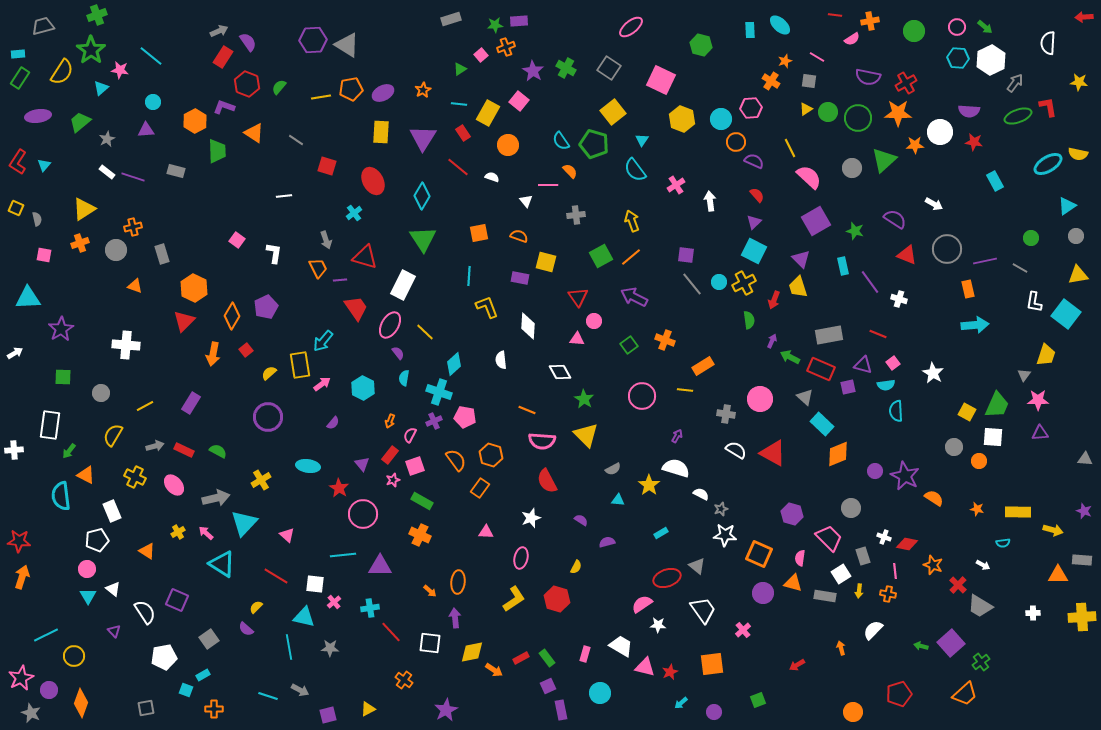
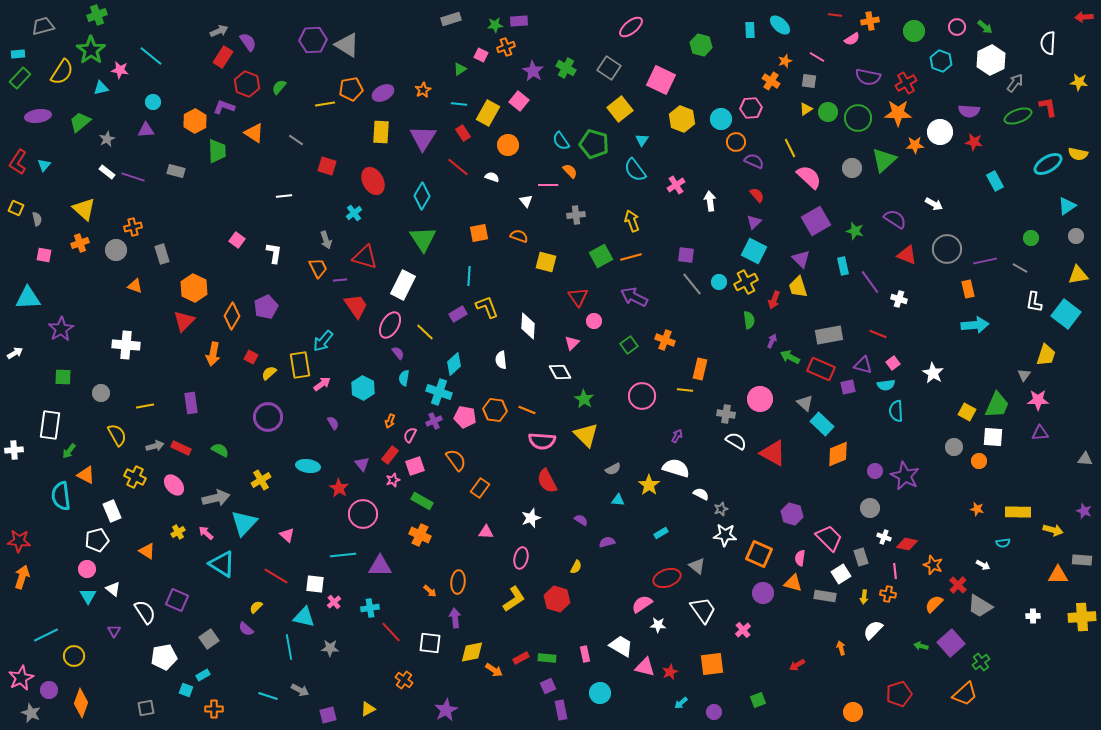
pink square at (481, 55): rotated 24 degrees counterclockwise
cyan hexagon at (958, 58): moved 17 px left, 3 px down; rotated 15 degrees clockwise
green rectangle at (20, 78): rotated 10 degrees clockwise
cyan triangle at (101, 88): rotated 28 degrees clockwise
yellow line at (321, 97): moved 4 px right, 7 px down
yellow square at (613, 112): moved 7 px right, 3 px up
yellow triangle at (84, 209): rotated 45 degrees counterclockwise
orange line at (631, 257): rotated 25 degrees clockwise
purple rectangle at (520, 278): moved 62 px left, 36 px down; rotated 42 degrees counterclockwise
yellow cross at (744, 283): moved 2 px right, 1 px up
red trapezoid at (356, 308): moved 2 px up
pink triangle at (577, 339): moved 5 px left, 4 px down; rotated 49 degrees counterclockwise
red square at (246, 350): moved 5 px right, 7 px down; rotated 24 degrees counterclockwise
orange rectangle at (703, 366): moved 3 px left, 3 px down; rotated 45 degrees counterclockwise
gray triangle at (805, 397): moved 6 px down
purple rectangle at (191, 403): rotated 40 degrees counterclockwise
yellow line at (145, 406): rotated 18 degrees clockwise
purple semicircle at (333, 423): rotated 72 degrees counterclockwise
yellow semicircle at (113, 435): moved 4 px right; rotated 120 degrees clockwise
red rectangle at (184, 450): moved 3 px left, 2 px up
white semicircle at (736, 450): moved 9 px up
green semicircle at (218, 451): moved 2 px right, 1 px up
orange hexagon at (491, 455): moved 4 px right, 45 px up; rotated 10 degrees counterclockwise
orange semicircle at (934, 498): moved 106 px down; rotated 78 degrees counterclockwise
gray circle at (851, 508): moved 19 px right
gray rectangle at (863, 556): moved 2 px left, 1 px down
yellow arrow at (859, 591): moved 5 px right, 6 px down
white cross at (1033, 613): moved 3 px down
purple triangle at (114, 631): rotated 16 degrees clockwise
pink rectangle at (585, 654): rotated 28 degrees counterclockwise
green rectangle at (547, 658): rotated 48 degrees counterclockwise
